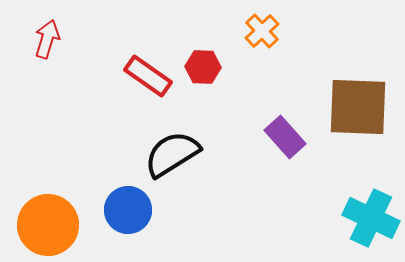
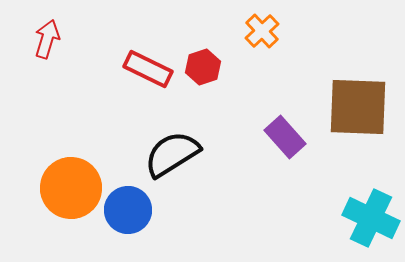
red hexagon: rotated 20 degrees counterclockwise
red rectangle: moved 7 px up; rotated 9 degrees counterclockwise
orange circle: moved 23 px right, 37 px up
